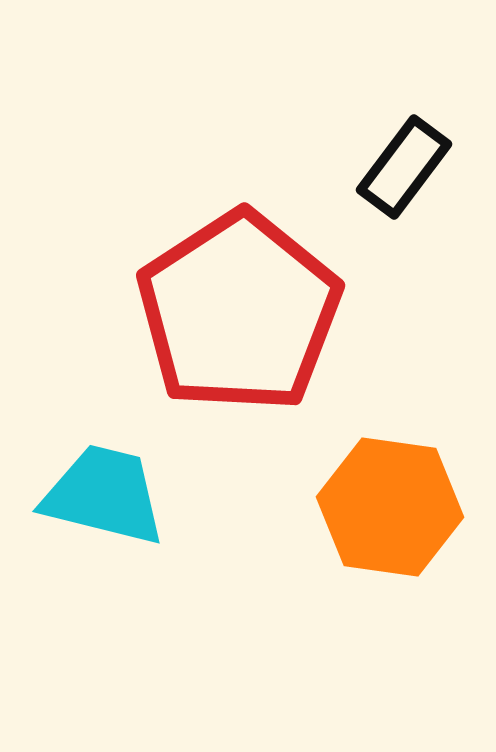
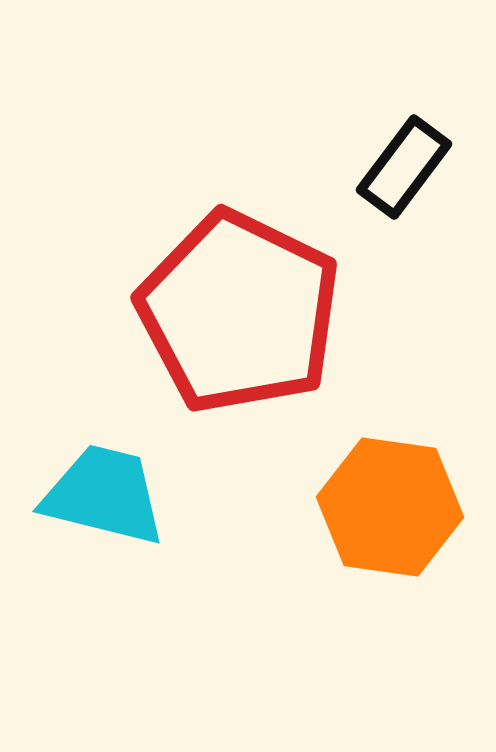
red pentagon: rotated 13 degrees counterclockwise
